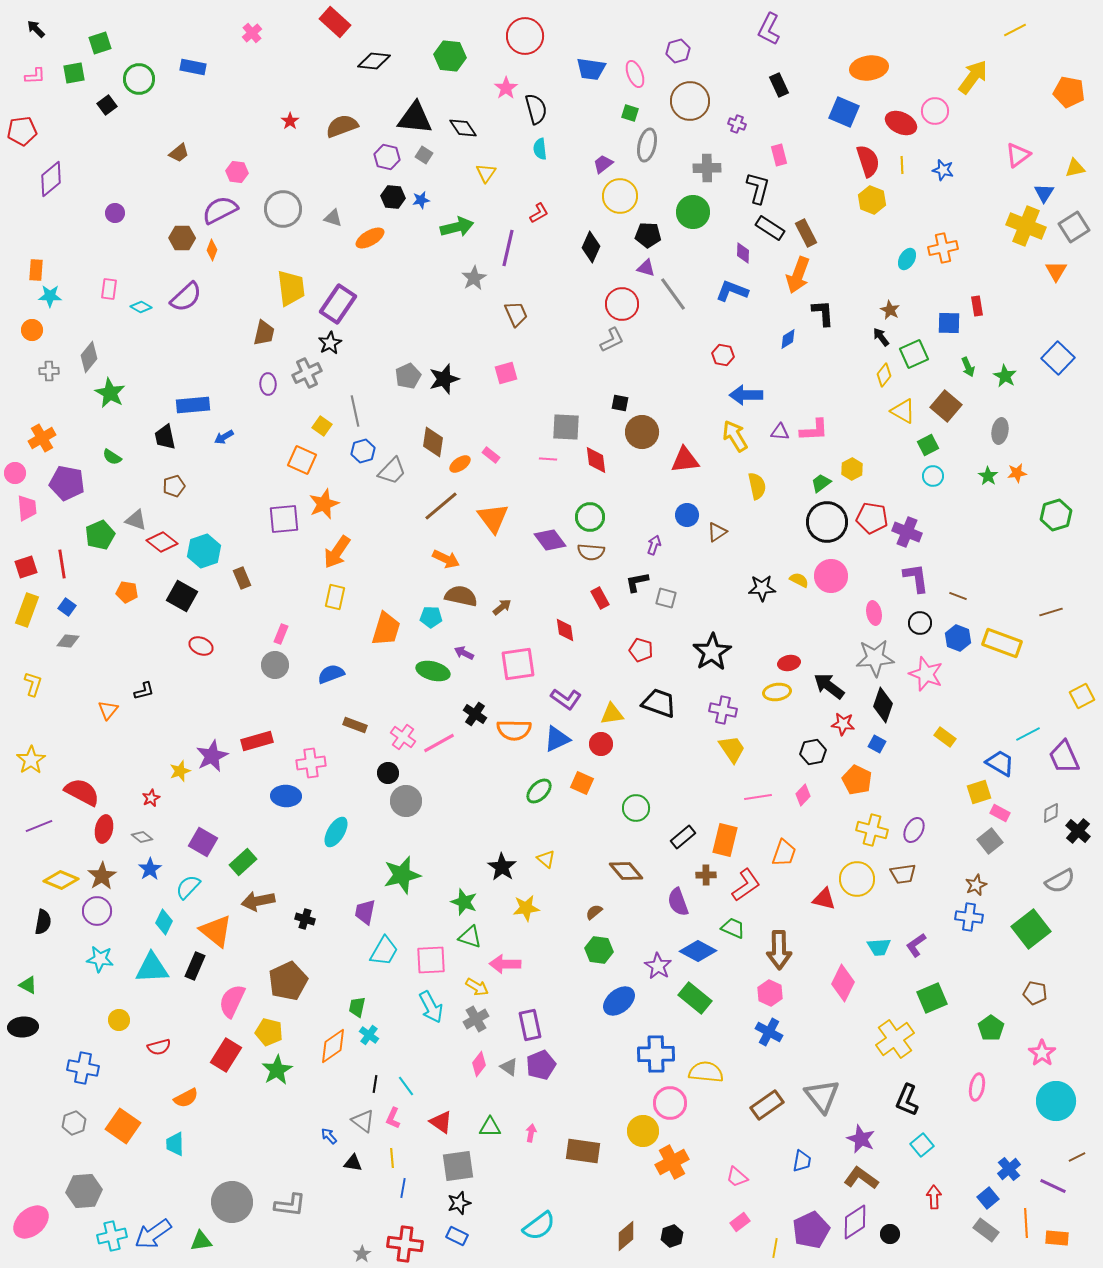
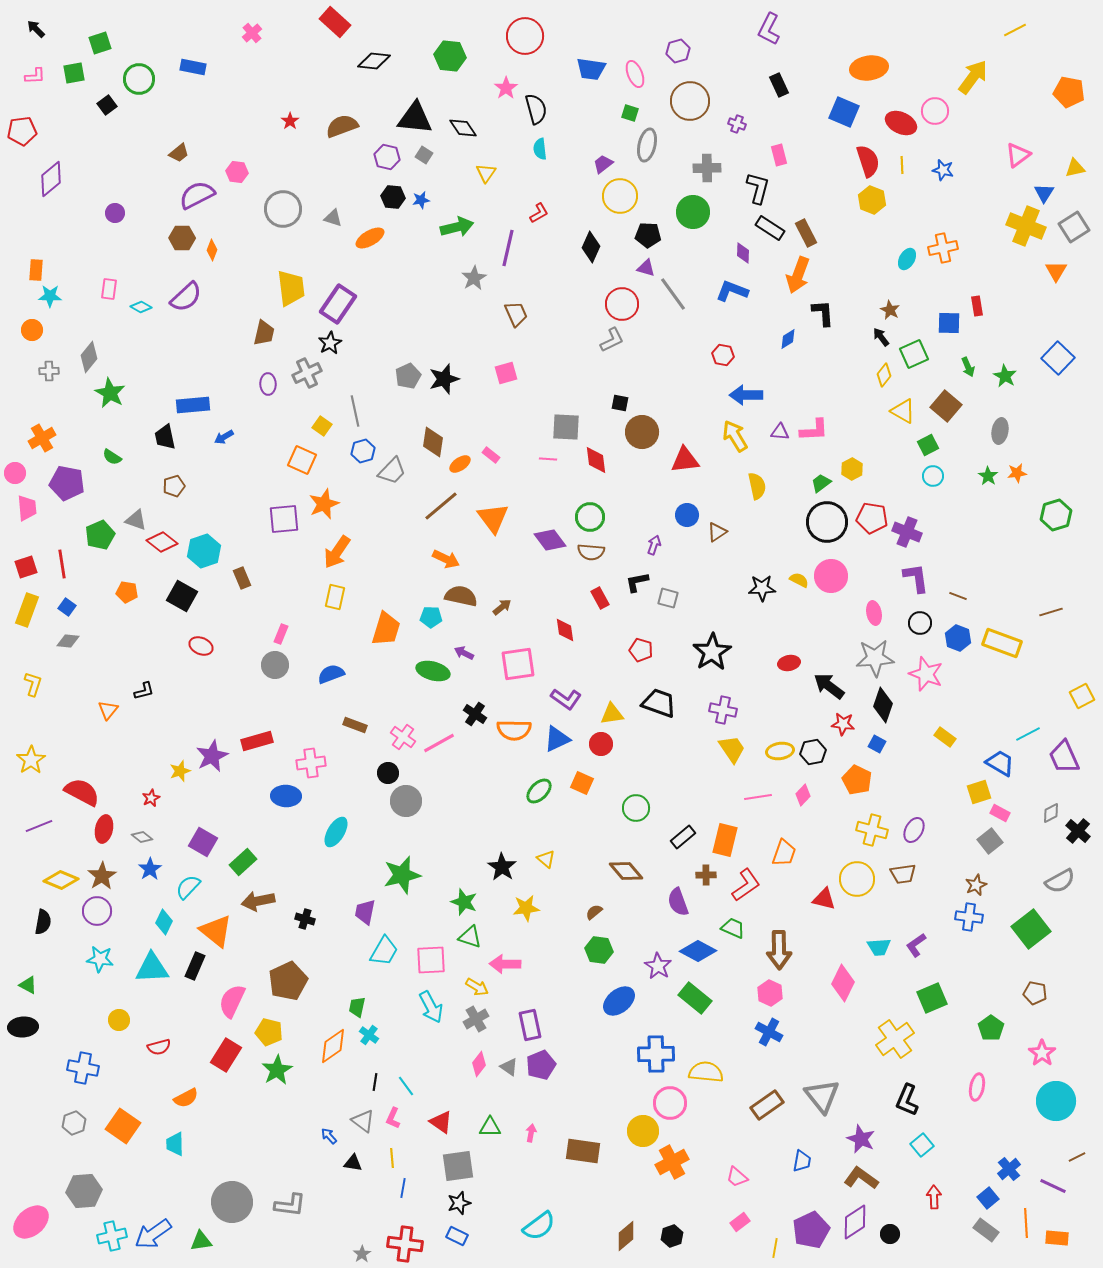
purple semicircle at (220, 210): moved 23 px left, 15 px up
gray square at (666, 598): moved 2 px right
yellow ellipse at (777, 692): moved 3 px right, 59 px down
black line at (375, 1084): moved 2 px up
